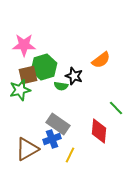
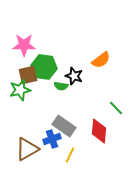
green hexagon: rotated 25 degrees clockwise
gray rectangle: moved 6 px right, 2 px down
